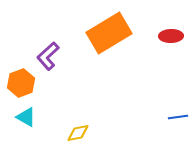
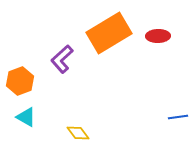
red ellipse: moved 13 px left
purple L-shape: moved 14 px right, 3 px down
orange hexagon: moved 1 px left, 2 px up
yellow diamond: rotated 65 degrees clockwise
